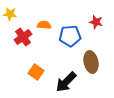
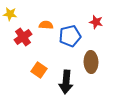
orange semicircle: moved 2 px right
blue pentagon: rotated 10 degrees counterclockwise
brown ellipse: rotated 10 degrees clockwise
orange square: moved 3 px right, 2 px up
black arrow: rotated 40 degrees counterclockwise
